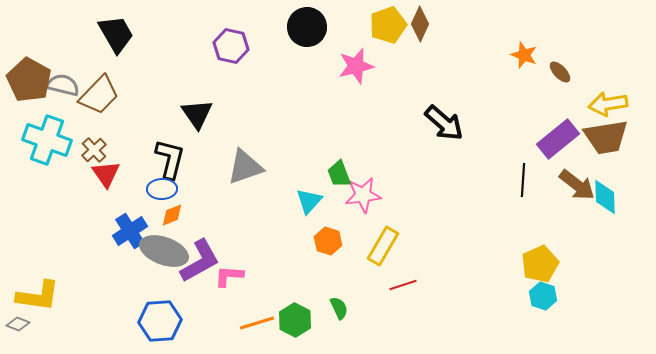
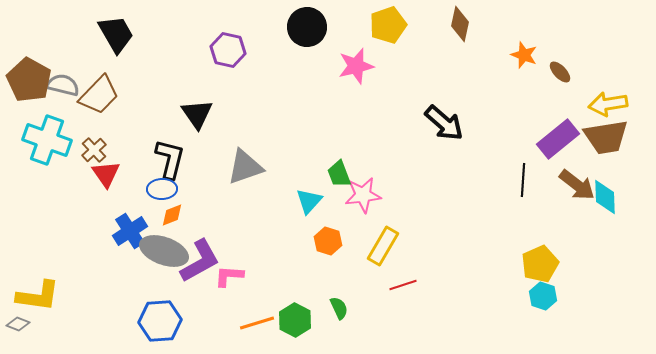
brown diamond at (420, 24): moved 40 px right; rotated 12 degrees counterclockwise
purple hexagon at (231, 46): moved 3 px left, 4 px down
